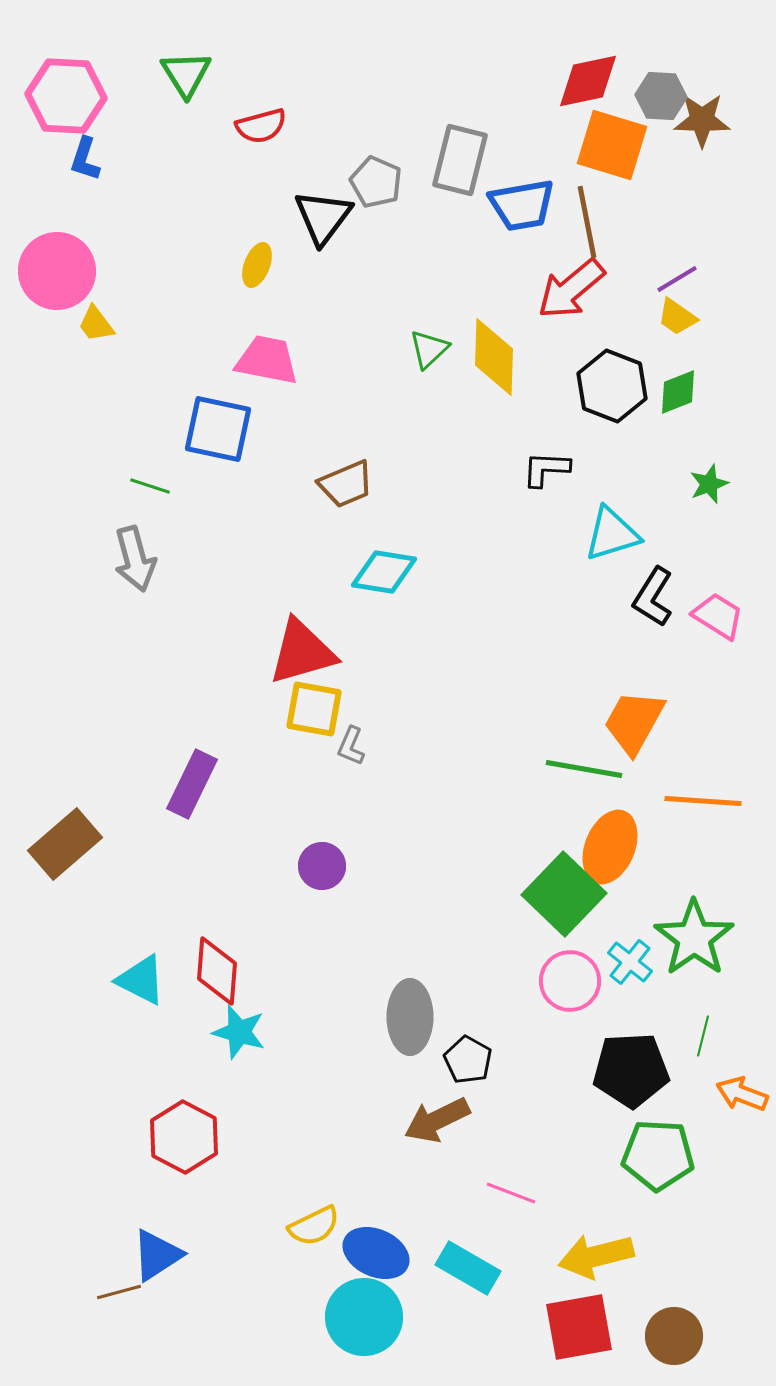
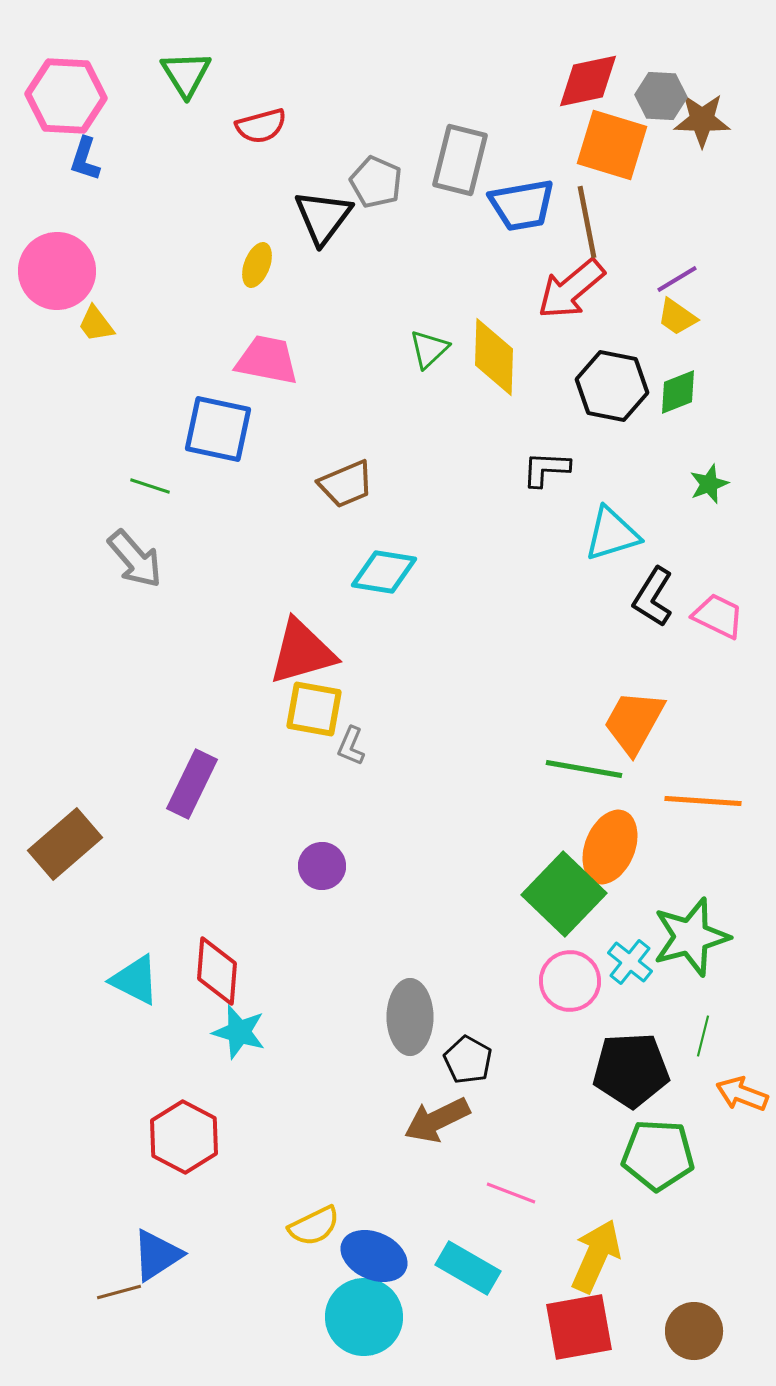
black hexagon at (612, 386): rotated 10 degrees counterclockwise
gray arrow at (135, 559): rotated 26 degrees counterclockwise
pink trapezoid at (718, 616): rotated 6 degrees counterclockwise
green star at (694, 938): moved 3 px left, 1 px up; rotated 20 degrees clockwise
cyan triangle at (141, 980): moved 6 px left
blue ellipse at (376, 1253): moved 2 px left, 3 px down
yellow arrow at (596, 1256): rotated 128 degrees clockwise
brown circle at (674, 1336): moved 20 px right, 5 px up
